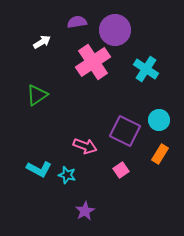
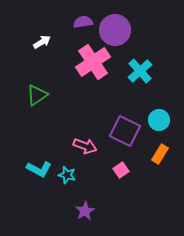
purple semicircle: moved 6 px right
cyan cross: moved 6 px left, 2 px down; rotated 15 degrees clockwise
